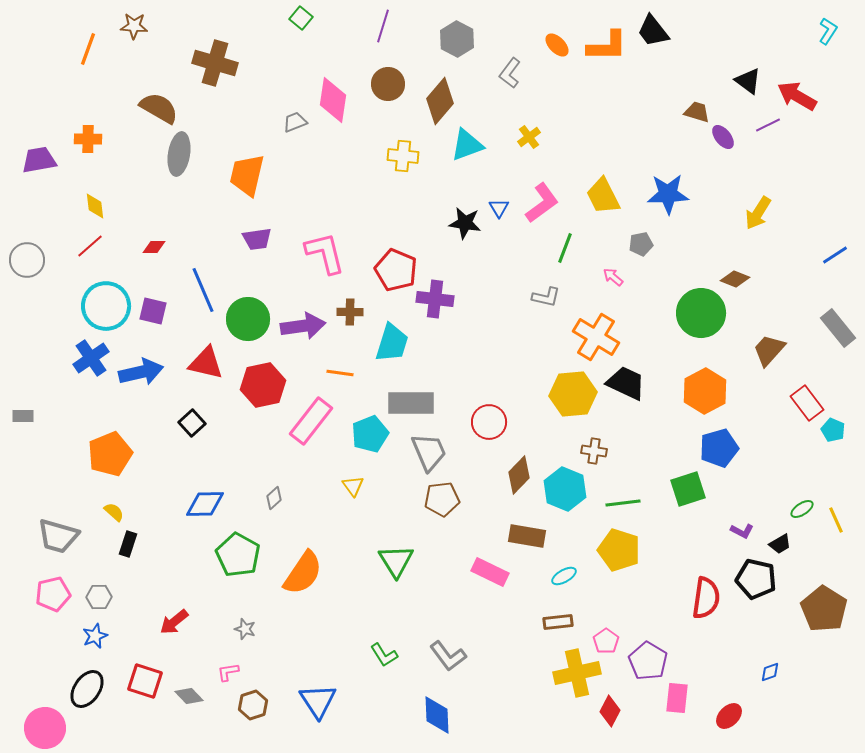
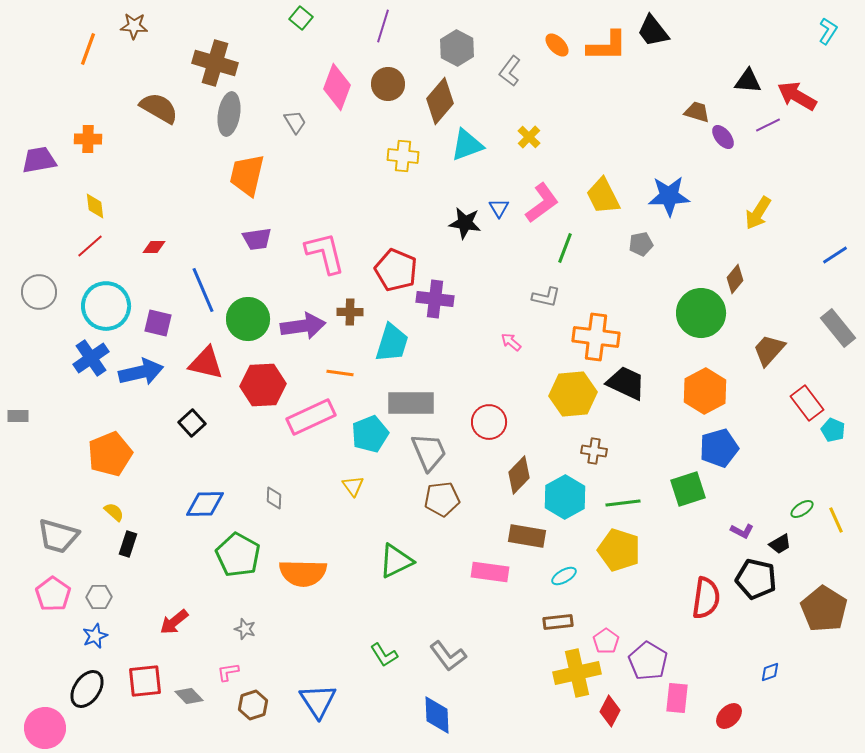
gray hexagon at (457, 39): moved 9 px down
gray L-shape at (510, 73): moved 2 px up
black triangle at (748, 81): rotated 32 degrees counterclockwise
pink diamond at (333, 100): moved 4 px right, 13 px up; rotated 12 degrees clockwise
gray trapezoid at (295, 122): rotated 80 degrees clockwise
yellow cross at (529, 137): rotated 10 degrees counterclockwise
gray ellipse at (179, 154): moved 50 px right, 40 px up
blue star at (668, 194): moved 1 px right, 2 px down
gray circle at (27, 260): moved 12 px right, 32 px down
pink arrow at (613, 277): moved 102 px left, 65 px down
brown diamond at (735, 279): rotated 72 degrees counterclockwise
purple square at (153, 311): moved 5 px right, 12 px down
orange cross at (596, 337): rotated 24 degrees counterclockwise
red hexagon at (263, 385): rotated 9 degrees clockwise
gray rectangle at (23, 416): moved 5 px left
pink rectangle at (311, 421): moved 4 px up; rotated 27 degrees clockwise
cyan hexagon at (565, 489): moved 8 px down; rotated 9 degrees clockwise
gray diamond at (274, 498): rotated 45 degrees counterclockwise
green triangle at (396, 561): rotated 36 degrees clockwise
pink rectangle at (490, 572): rotated 18 degrees counterclockwise
orange semicircle at (303, 573): rotated 57 degrees clockwise
pink pentagon at (53, 594): rotated 24 degrees counterclockwise
red square at (145, 681): rotated 24 degrees counterclockwise
